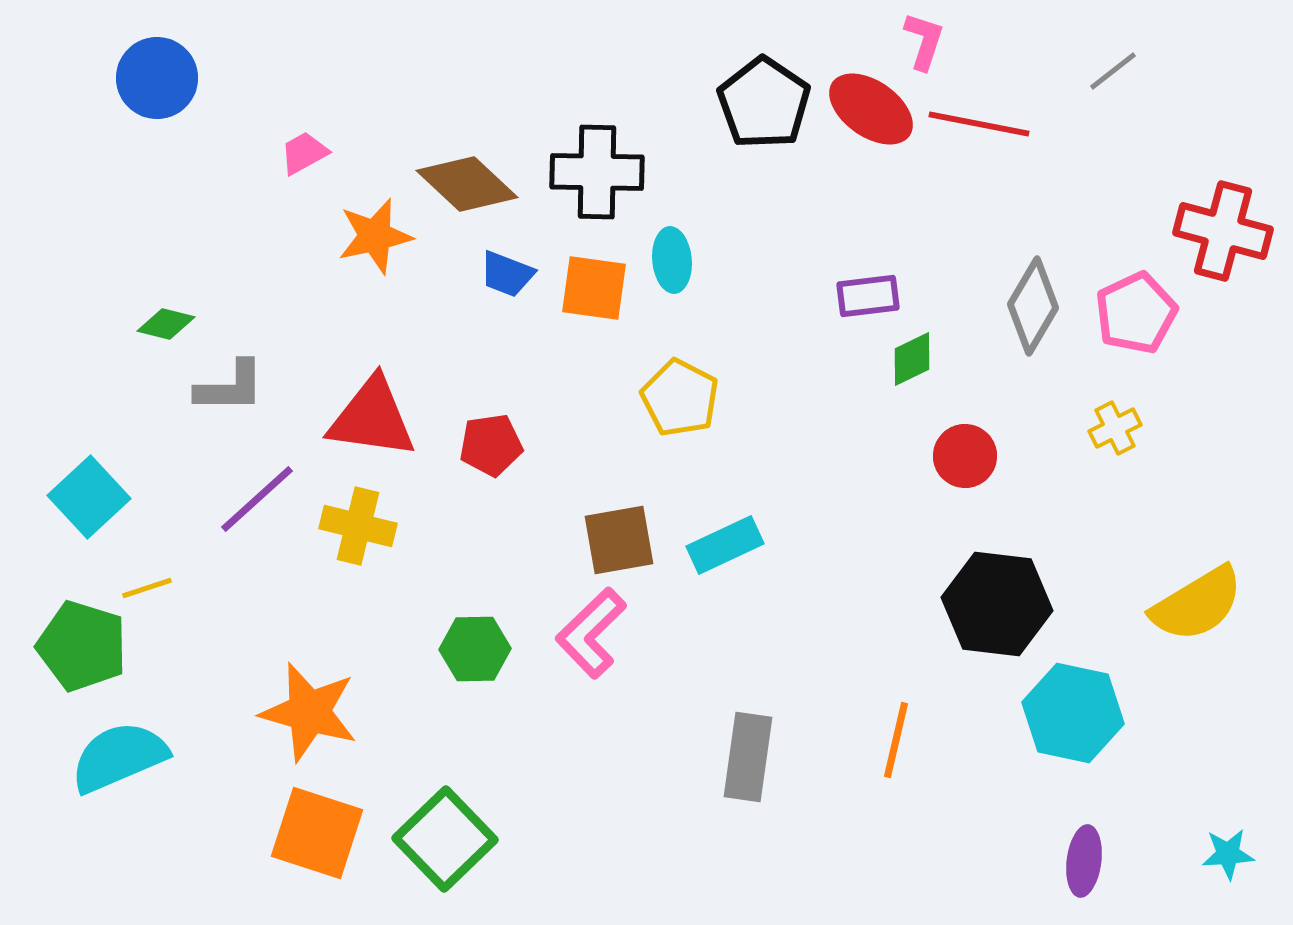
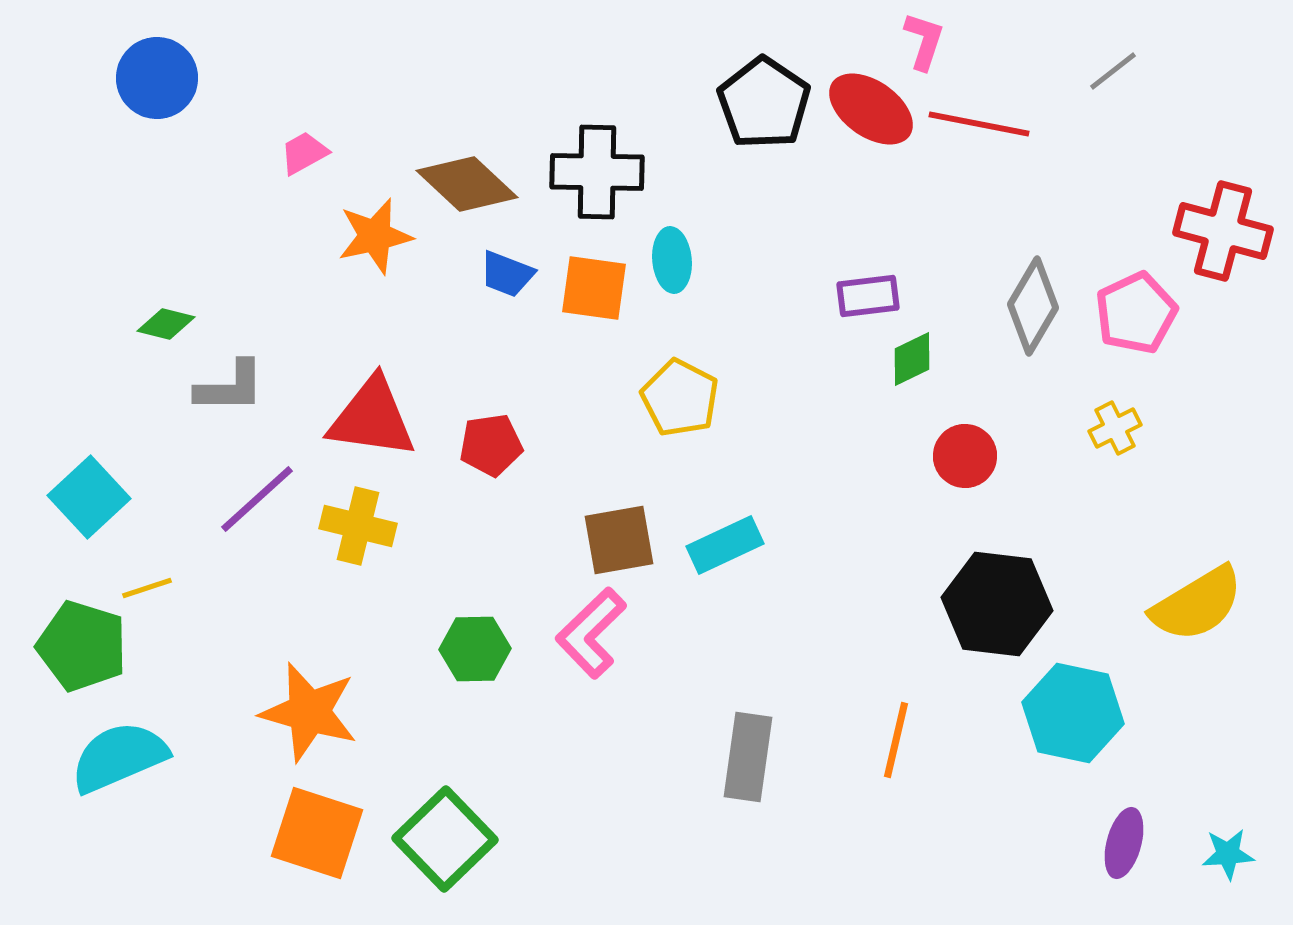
purple ellipse at (1084, 861): moved 40 px right, 18 px up; rotated 8 degrees clockwise
